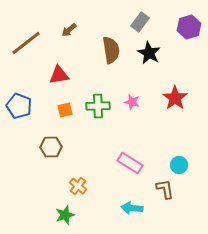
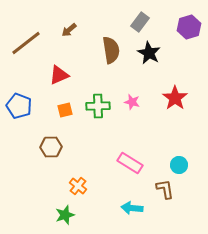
red triangle: rotated 15 degrees counterclockwise
